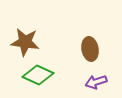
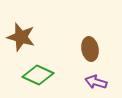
brown star: moved 4 px left, 5 px up; rotated 8 degrees clockwise
purple arrow: rotated 35 degrees clockwise
